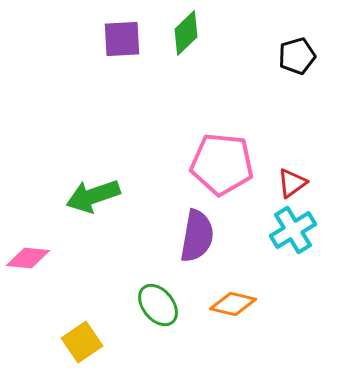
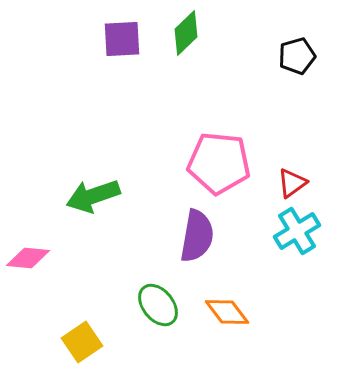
pink pentagon: moved 3 px left, 1 px up
cyan cross: moved 4 px right, 1 px down
orange diamond: moved 6 px left, 8 px down; rotated 39 degrees clockwise
